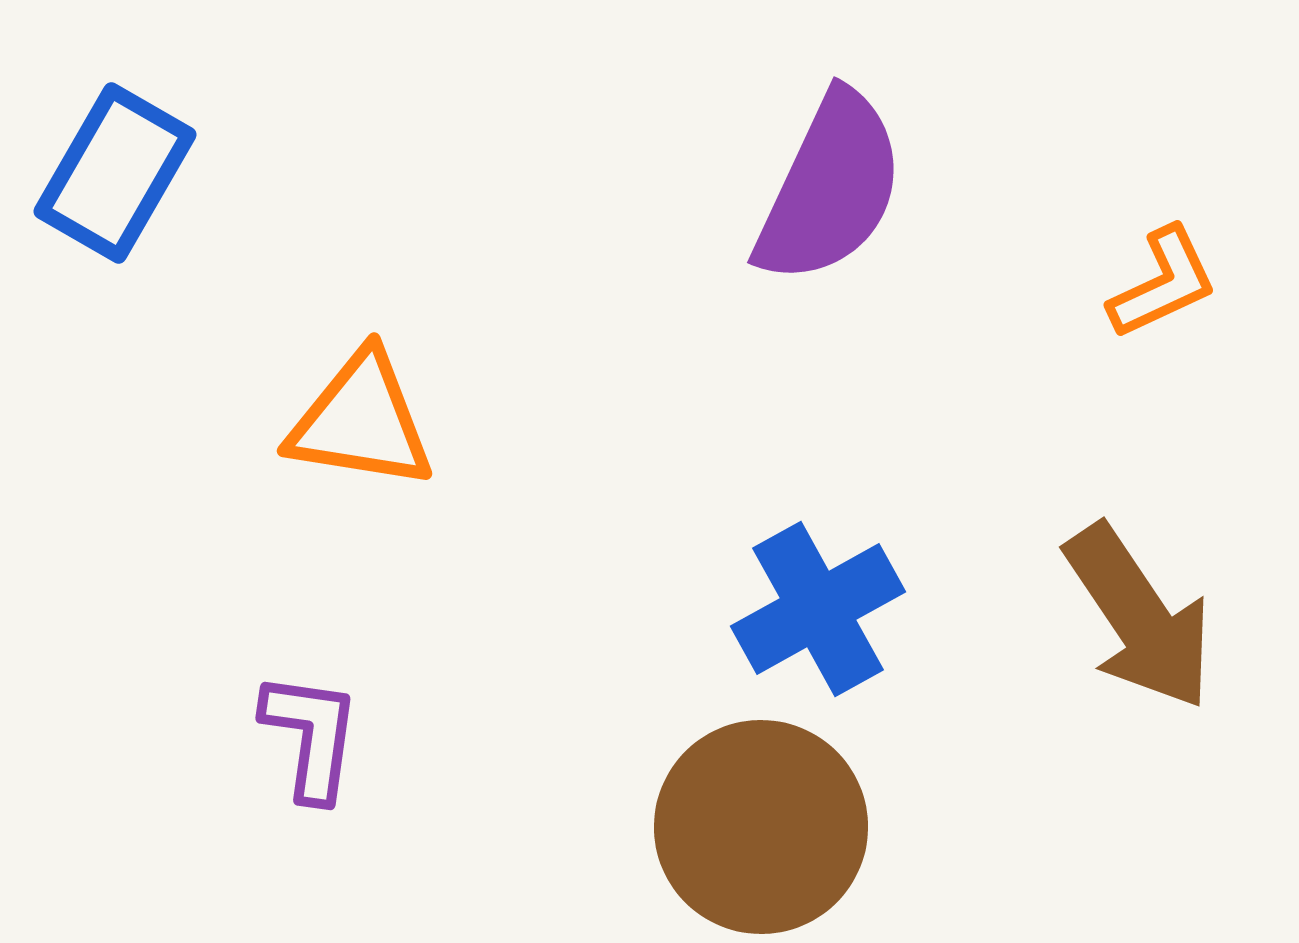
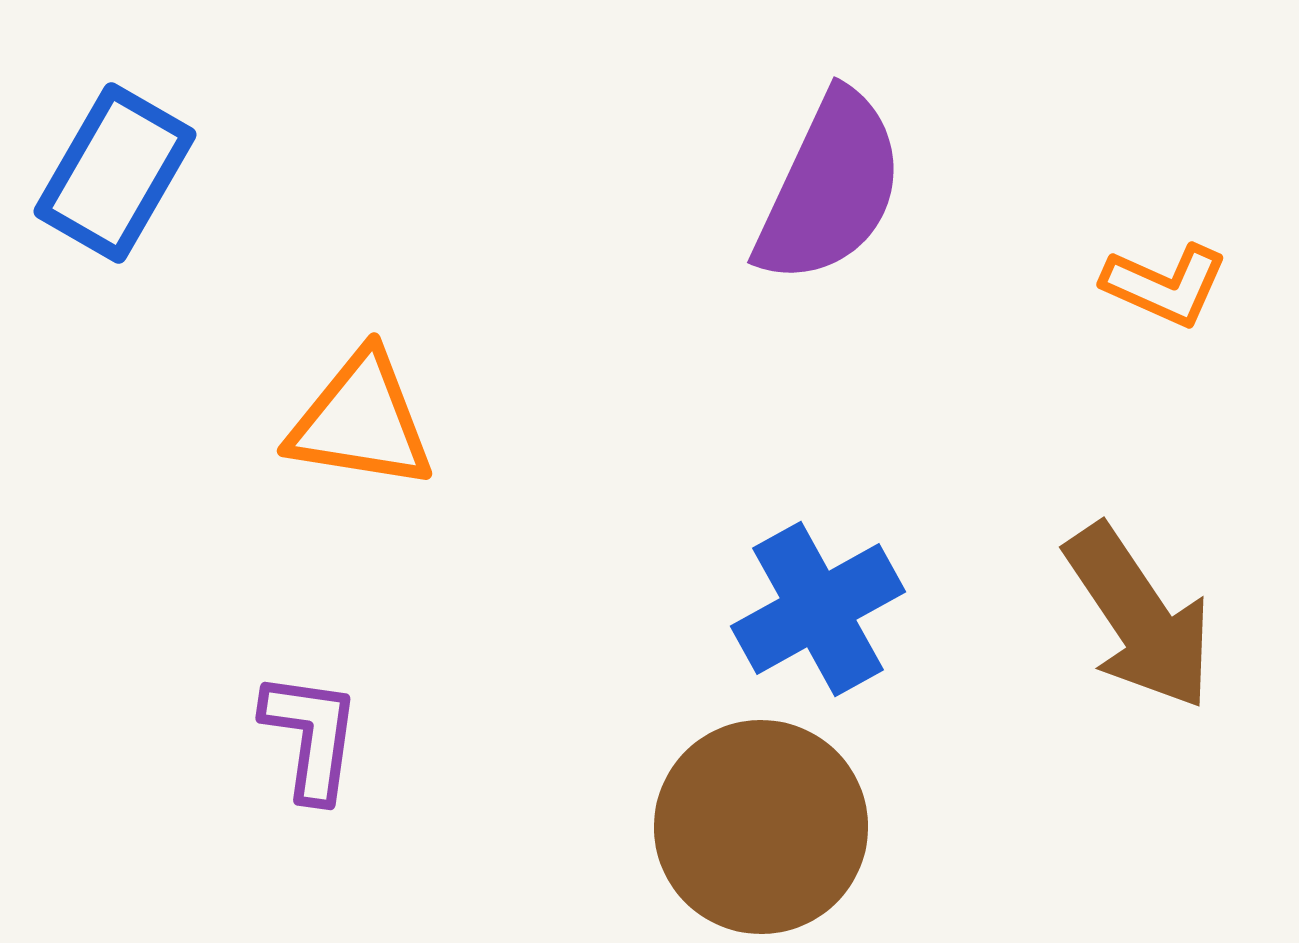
orange L-shape: moved 2 px right, 2 px down; rotated 49 degrees clockwise
